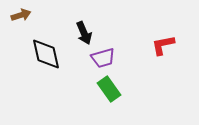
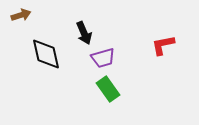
green rectangle: moved 1 px left
